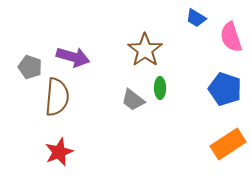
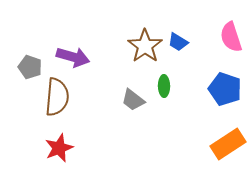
blue trapezoid: moved 18 px left, 24 px down
brown star: moved 4 px up
green ellipse: moved 4 px right, 2 px up
red star: moved 4 px up
